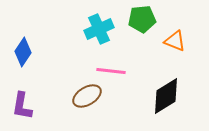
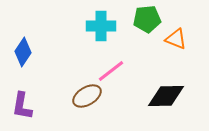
green pentagon: moved 5 px right
cyan cross: moved 2 px right, 3 px up; rotated 24 degrees clockwise
orange triangle: moved 1 px right, 2 px up
pink line: rotated 44 degrees counterclockwise
black diamond: rotated 30 degrees clockwise
